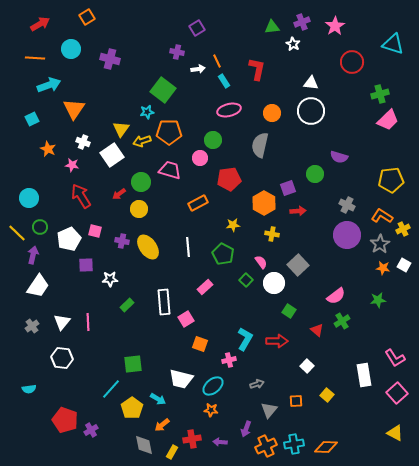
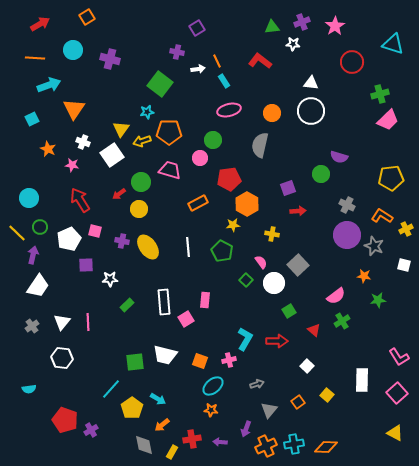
white star at (293, 44): rotated 24 degrees counterclockwise
cyan circle at (71, 49): moved 2 px right, 1 px down
red L-shape at (257, 69): moved 3 px right, 8 px up; rotated 65 degrees counterclockwise
green square at (163, 90): moved 3 px left, 6 px up
green circle at (315, 174): moved 6 px right
yellow pentagon at (391, 180): moved 2 px up
red arrow at (81, 196): moved 1 px left, 4 px down
orange hexagon at (264, 203): moved 17 px left, 1 px down
yellow cross at (403, 229): moved 3 px right
gray star at (380, 244): moved 6 px left, 2 px down; rotated 18 degrees counterclockwise
green pentagon at (223, 254): moved 1 px left, 3 px up
white square at (404, 265): rotated 16 degrees counterclockwise
orange star at (383, 268): moved 19 px left, 8 px down
pink rectangle at (205, 287): moved 13 px down; rotated 42 degrees counterclockwise
green square at (289, 311): rotated 24 degrees clockwise
red triangle at (317, 330): moved 3 px left
orange square at (200, 344): moved 17 px down
pink L-shape at (395, 358): moved 4 px right, 1 px up
green square at (133, 364): moved 2 px right, 2 px up
white rectangle at (364, 375): moved 2 px left, 5 px down; rotated 10 degrees clockwise
white trapezoid at (181, 379): moved 16 px left, 24 px up
orange square at (296, 401): moved 2 px right, 1 px down; rotated 32 degrees counterclockwise
